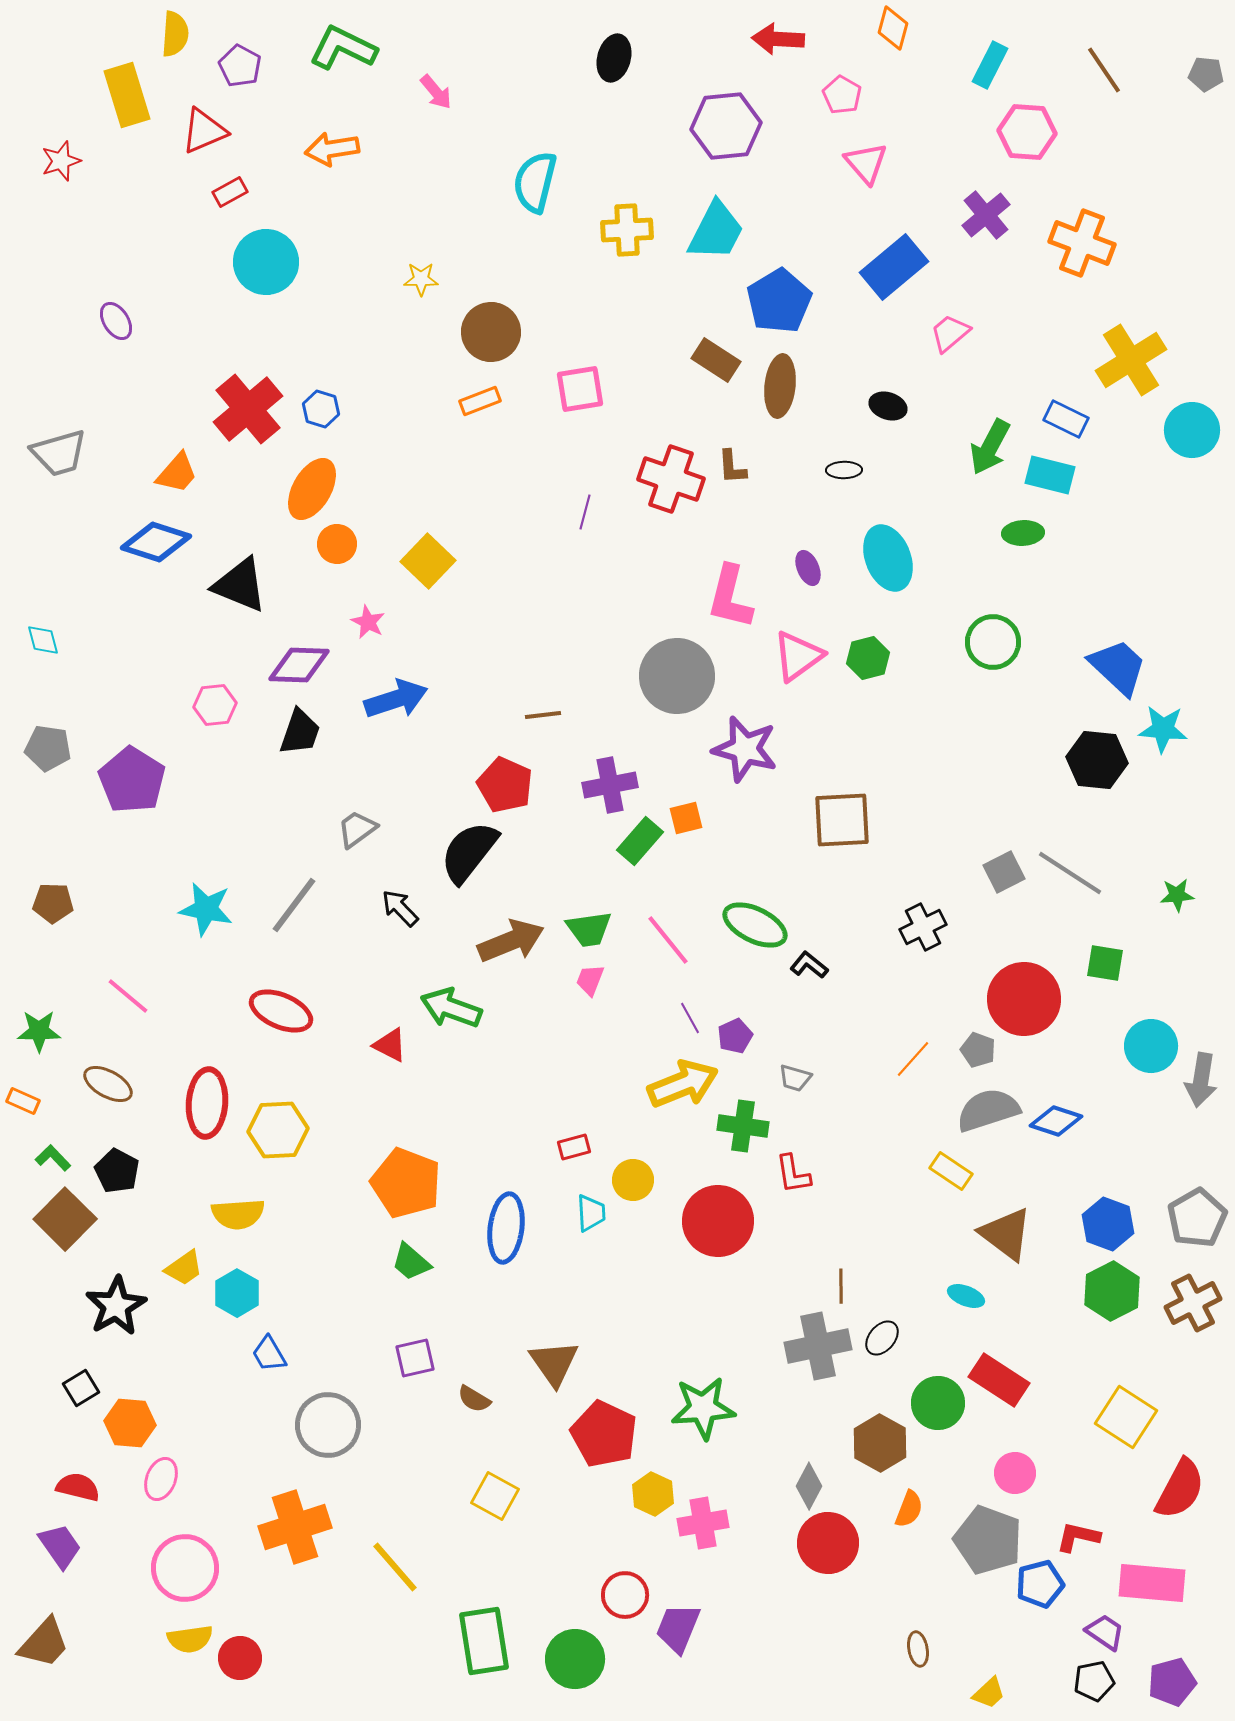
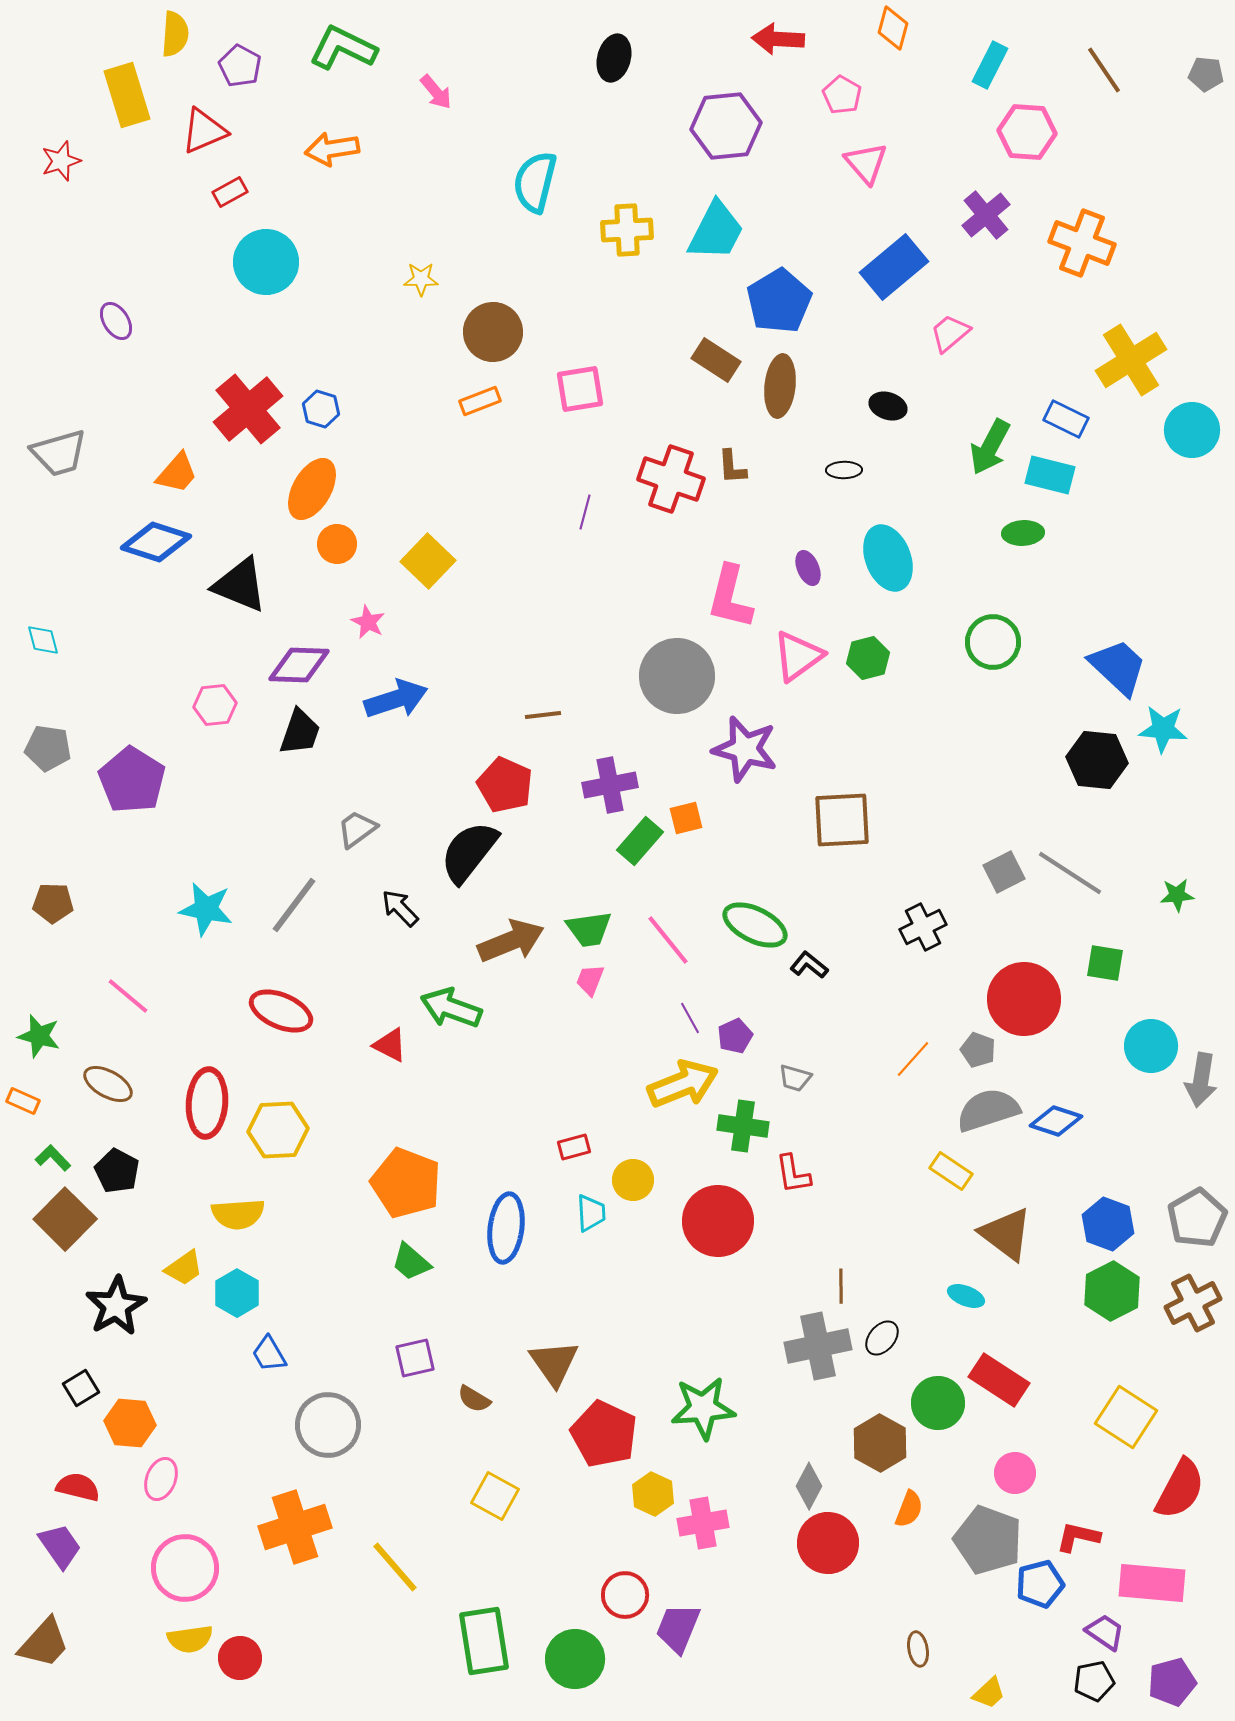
brown circle at (491, 332): moved 2 px right
green star at (39, 1031): moved 5 px down; rotated 15 degrees clockwise
